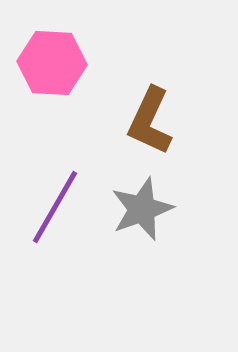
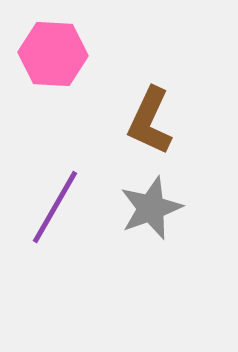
pink hexagon: moved 1 px right, 9 px up
gray star: moved 9 px right, 1 px up
